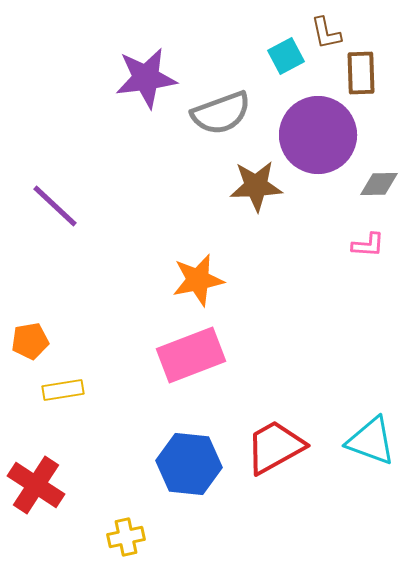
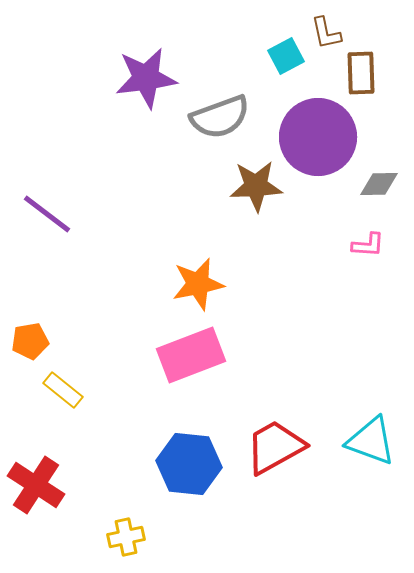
gray semicircle: moved 1 px left, 4 px down
purple circle: moved 2 px down
purple line: moved 8 px left, 8 px down; rotated 6 degrees counterclockwise
orange star: moved 4 px down
yellow rectangle: rotated 48 degrees clockwise
